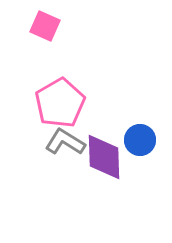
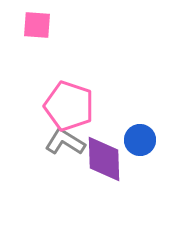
pink square: moved 8 px left, 1 px up; rotated 20 degrees counterclockwise
pink pentagon: moved 9 px right, 3 px down; rotated 24 degrees counterclockwise
purple diamond: moved 2 px down
